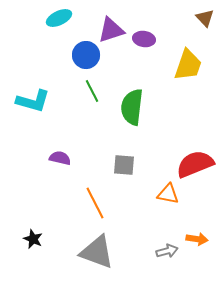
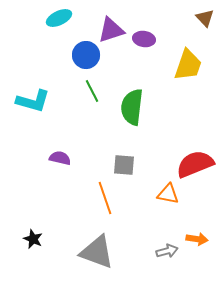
orange line: moved 10 px right, 5 px up; rotated 8 degrees clockwise
